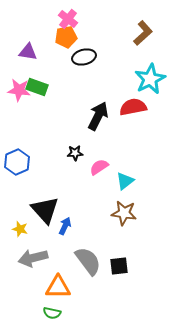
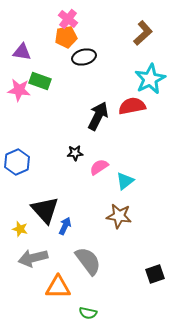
purple triangle: moved 6 px left
green rectangle: moved 3 px right, 6 px up
red semicircle: moved 1 px left, 1 px up
brown star: moved 5 px left, 3 px down
black square: moved 36 px right, 8 px down; rotated 12 degrees counterclockwise
green semicircle: moved 36 px right
